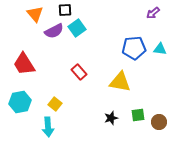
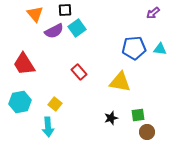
brown circle: moved 12 px left, 10 px down
